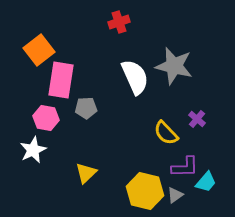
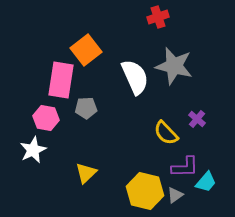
red cross: moved 39 px right, 5 px up
orange square: moved 47 px right
